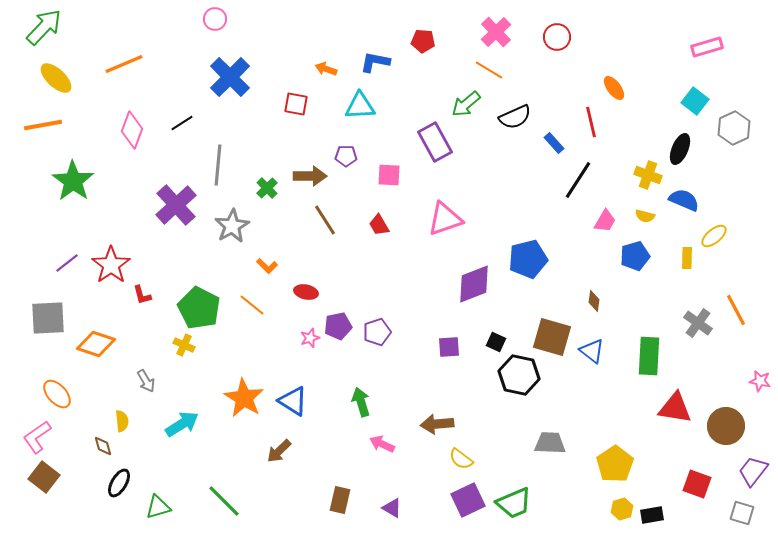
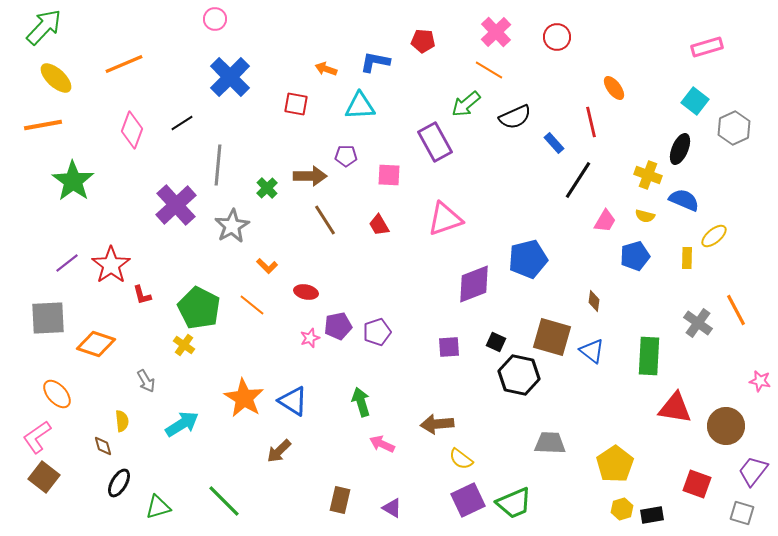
yellow cross at (184, 345): rotated 10 degrees clockwise
